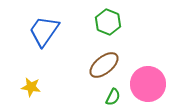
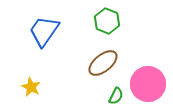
green hexagon: moved 1 px left, 1 px up
brown ellipse: moved 1 px left, 2 px up
yellow star: rotated 18 degrees clockwise
green semicircle: moved 3 px right, 1 px up
